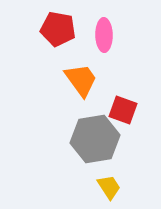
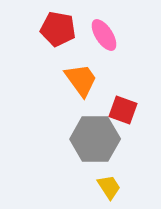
pink ellipse: rotated 32 degrees counterclockwise
gray hexagon: rotated 9 degrees clockwise
